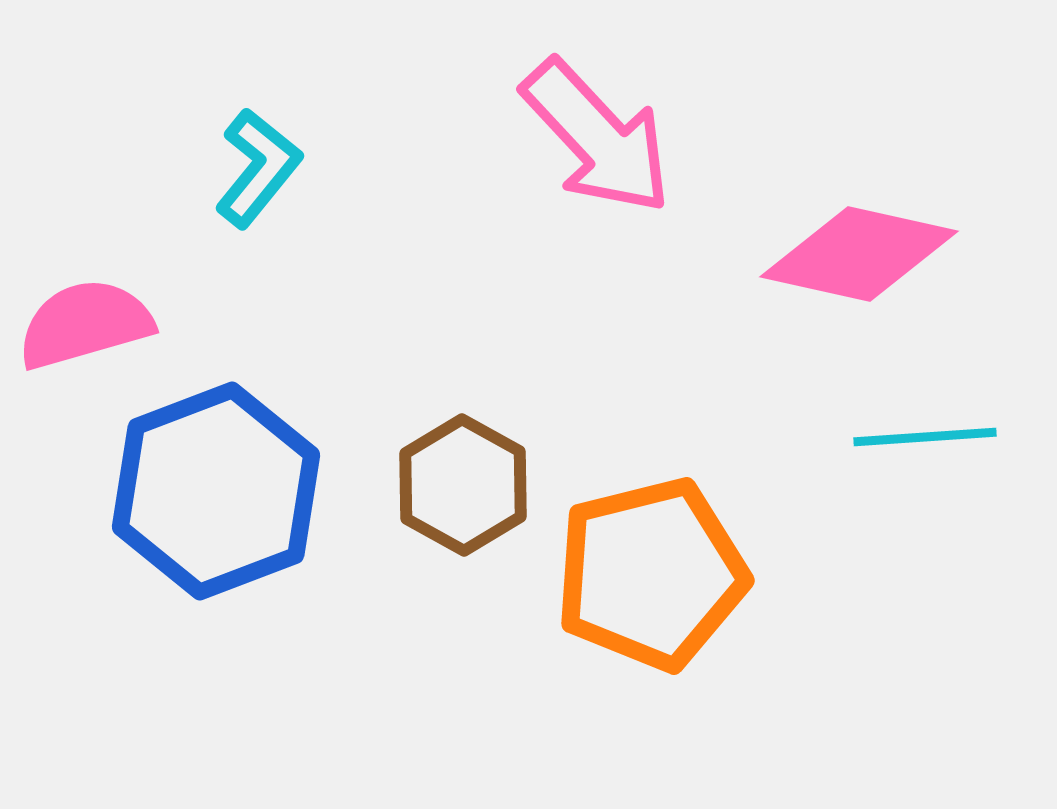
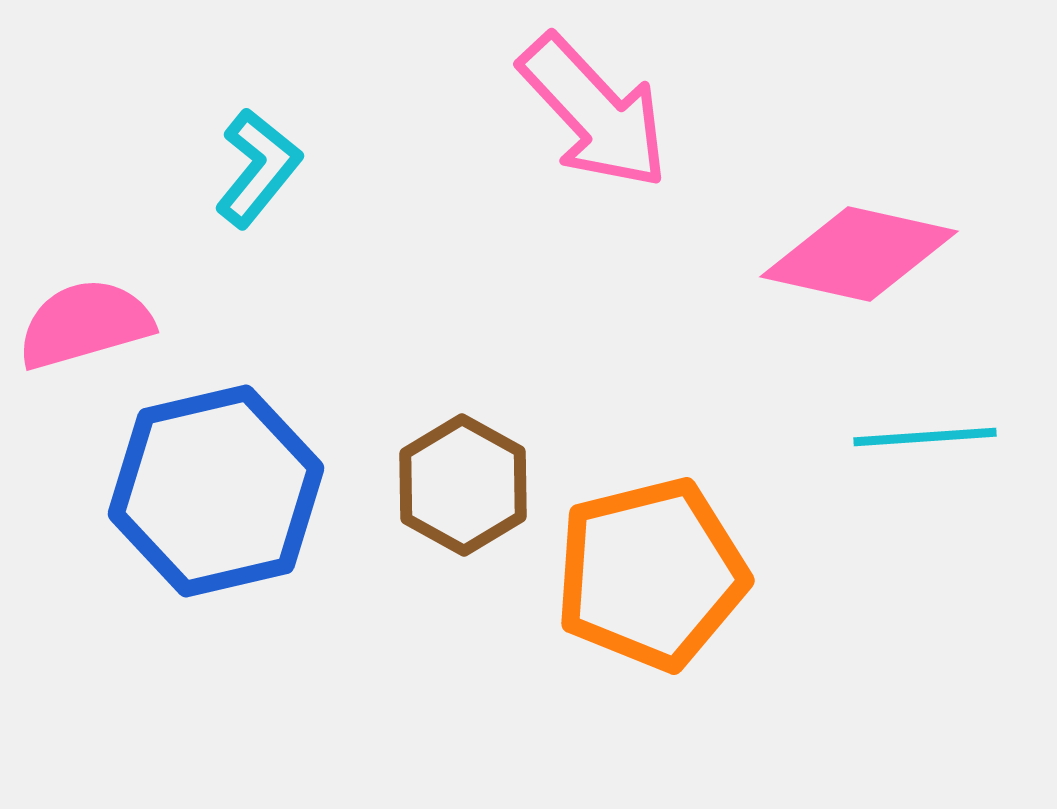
pink arrow: moved 3 px left, 25 px up
blue hexagon: rotated 8 degrees clockwise
